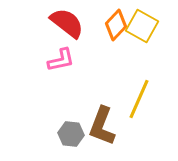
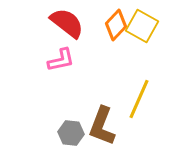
gray hexagon: moved 1 px up
